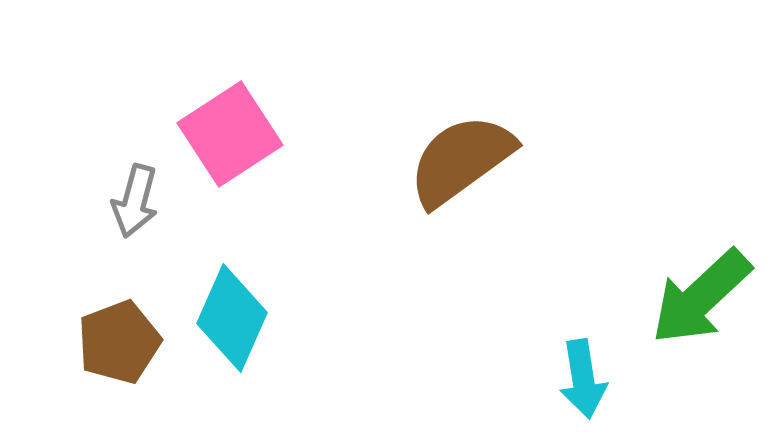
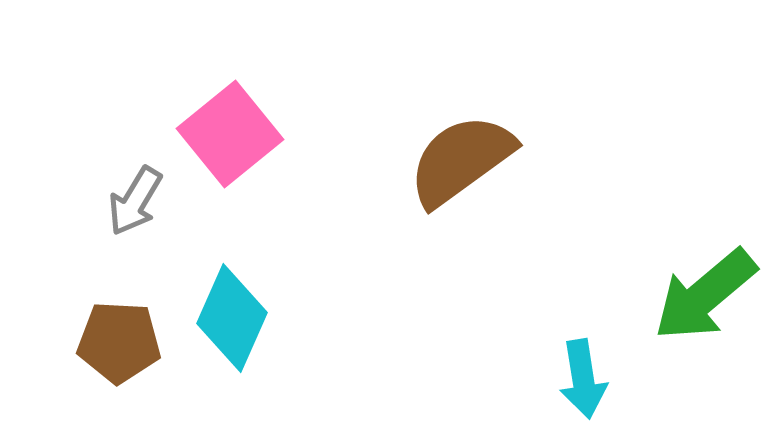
pink square: rotated 6 degrees counterclockwise
gray arrow: rotated 16 degrees clockwise
green arrow: moved 4 px right, 2 px up; rotated 3 degrees clockwise
brown pentagon: rotated 24 degrees clockwise
